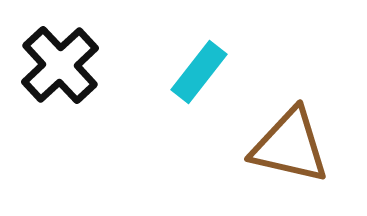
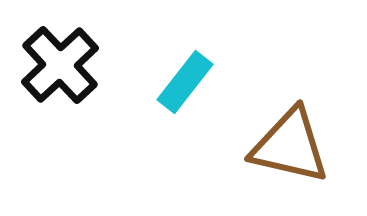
cyan rectangle: moved 14 px left, 10 px down
